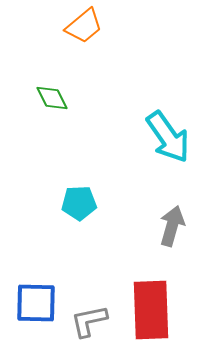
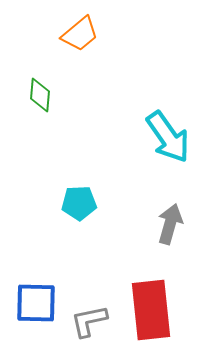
orange trapezoid: moved 4 px left, 8 px down
green diamond: moved 12 px left, 3 px up; rotated 32 degrees clockwise
gray arrow: moved 2 px left, 2 px up
red rectangle: rotated 4 degrees counterclockwise
